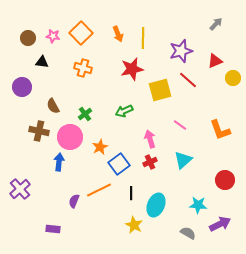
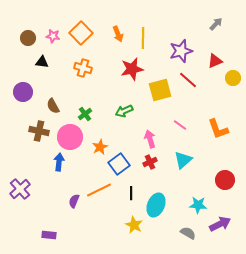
purple circle: moved 1 px right, 5 px down
orange L-shape: moved 2 px left, 1 px up
purple rectangle: moved 4 px left, 6 px down
